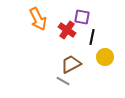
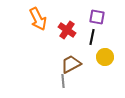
purple square: moved 15 px right
gray line: rotated 56 degrees clockwise
